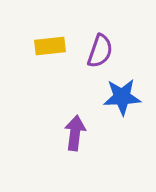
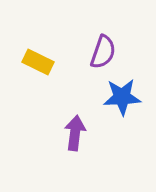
yellow rectangle: moved 12 px left, 16 px down; rotated 32 degrees clockwise
purple semicircle: moved 3 px right, 1 px down
